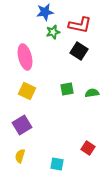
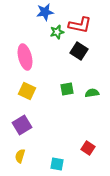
green star: moved 4 px right
